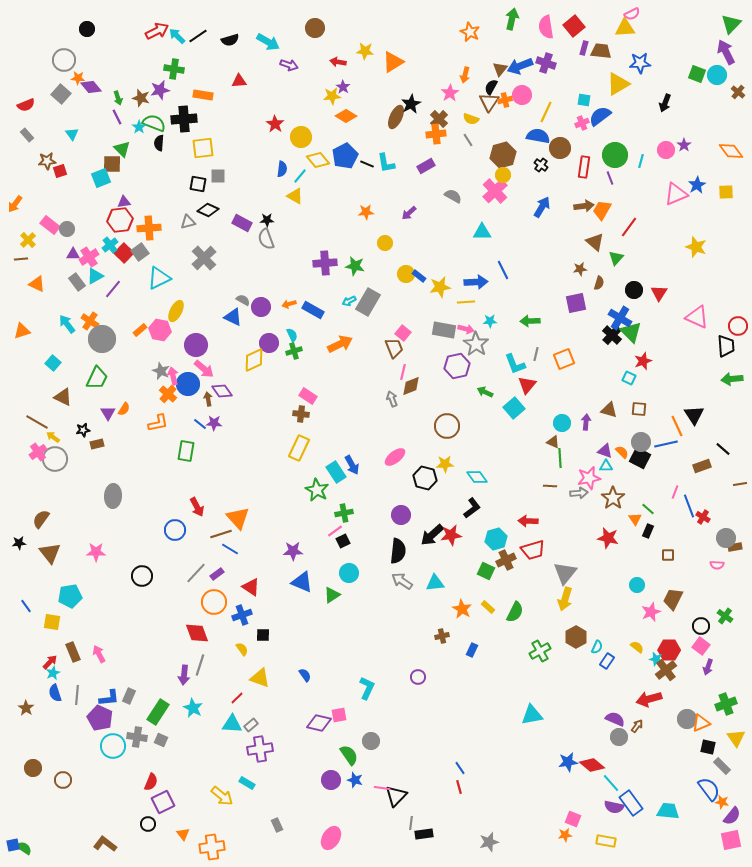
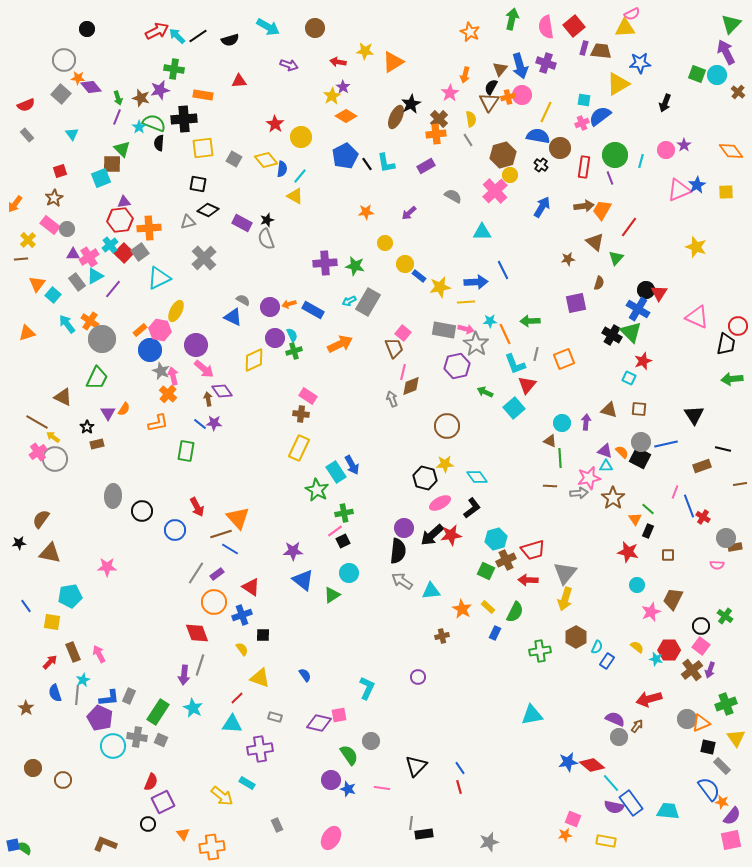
cyan arrow at (268, 42): moved 15 px up
blue arrow at (520, 66): rotated 85 degrees counterclockwise
yellow star at (332, 96): rotated 24 degrees counterclockwise
orange cross at (505, 100): moved 3 px right, 3 px up
purple line at (117, 117): rotated 49 degrees clockwise
yellow semicircle at (471, 119): rotated 119 degrees counterclockwise
yellow diamond at (318, 160): moved 52 px left
brown star at (47, 161): moved 7 px right, 37 px down; rotated 24 degrees counterclockwise
black line at (367, 164): rotated 32 degrees clockwise
yellow circle at (503, 175): moved 7 px right
gray square at (218, 176): moved 16 px right, 17 px up; rotated 28 degrees clockwise
pink triangle at (676, 194): moved 3 px right, 4 px up
black star at (267, 220): rotated 16 degrees counterclockwise
brown star at (580, 269): moved 12 px left, 10 px up
yellow circle at (406, 274): moved 1 px left, 10 px up
orange triangle at (37, 284): rotated 42 degrees clockwise
black circle at (634, 290): moved 12 px right
purple circle at (261, 307): moved 9 px right
blue cross at (620, 318): moved 18 px right, 9 px up
orange triangle at (22, 331): moved 5 px right, 2 px down
black cross at (612, 335): rotated 12 degrees counterclockwise
purple circle at (269, 343): moved 6 px right, 5 px up
black trapezoid at (726, 346): moved 2 px up; rotated 15 degrees clockwise
cyan square at (53, 363): moved 68 px up
blue circle at (188, 384): moved 38 px left, 34 px up
orange line at (677, 426): moved 172 px left, 92 px up
black star at (83, 430): moved 4 px right, 3 px up; rotated 24 degrees counterclockwise
brown triangle at (553, 442): moved 3 px left, 1 px up
black line at (723, 449): rotated 28 degrees counterclockwise
pink ellipse at (395, 457): moved 45 px right, 46 px down; rotated 10 degrees clockwise
purple circle at (401, 515): moved 3 px right, 13 px down
red arrow at (528, 521): moved 59 px down
red star at (608, 538): moved 20 px right, 14 px down
pink star at (96, 552): moved 11 px right, 15 px down
brown triangle at (50, 553): rotated 40 degrees counterclockwise
gray line at (196, 573): rotated 10 degrees counterclockwise
black circle at (142, 576): moved 65 px up
blue triangle at (302, 582): moved 1 px right, 2 px up; rotated 15 degrees clockwise
cyan triangle at (435, 583): moved 4 px left, 8 px down
blue rectangle at (472, 650): moved 23 px right, 17 px up
green cross at (540, 651): rotated 20 degrees clockwise
purple arrow at (708, 667): moved 2 px right, 3 px down
brown cross at (666, 670): moved 26 px right
cyan star at (53, 673): moved 30 px right, 7 px down
gray rectangle at (251, 725): moved 24 px right, 8 px up; rotated 56 degrees clockwise
blue star at (355, 780): moved 7 px left, 9 px down
black triangle at (396, 796): moved 20 px right, 30 px up
brown L-shape at (105, 844): rotated 15 degrees counterclockwise
